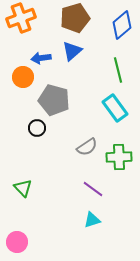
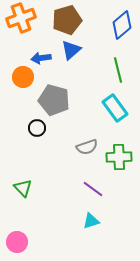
brown pentagon: moved 8 px left, 2 px down
blue triangle: moved 1 px left, 1 px up
gray semicircle: rotated 15 degrees clockwise
cyan triangle: moved 1 px left, 1 px down
